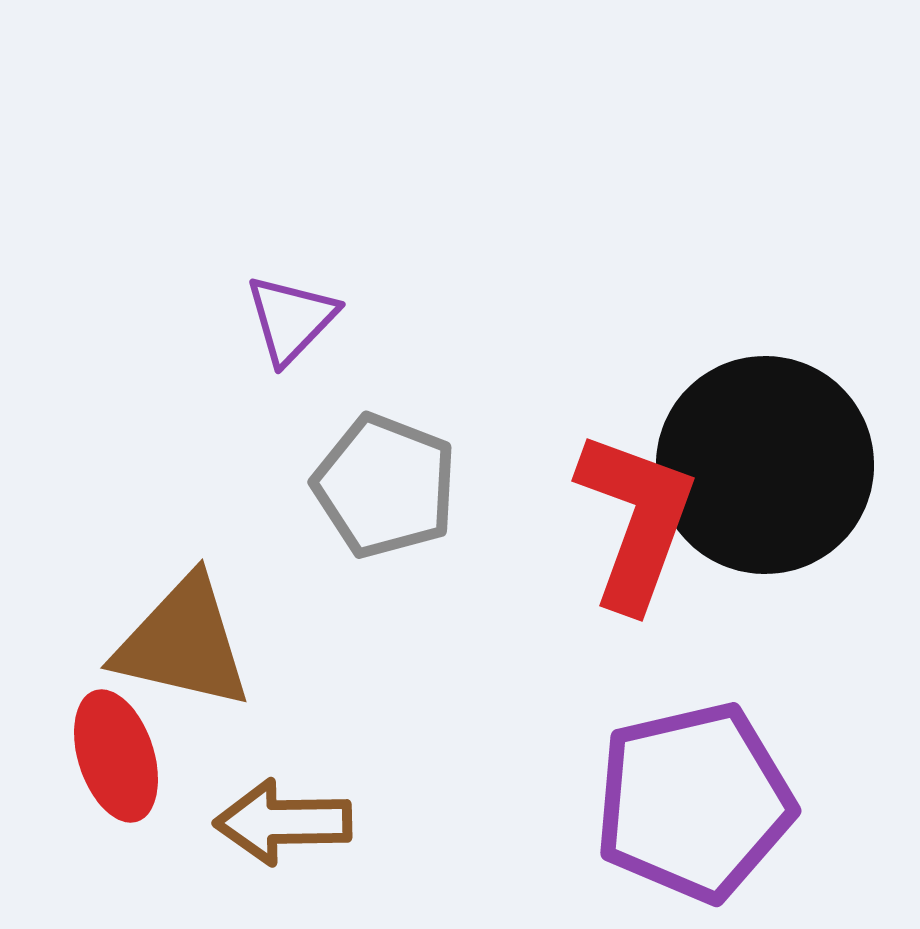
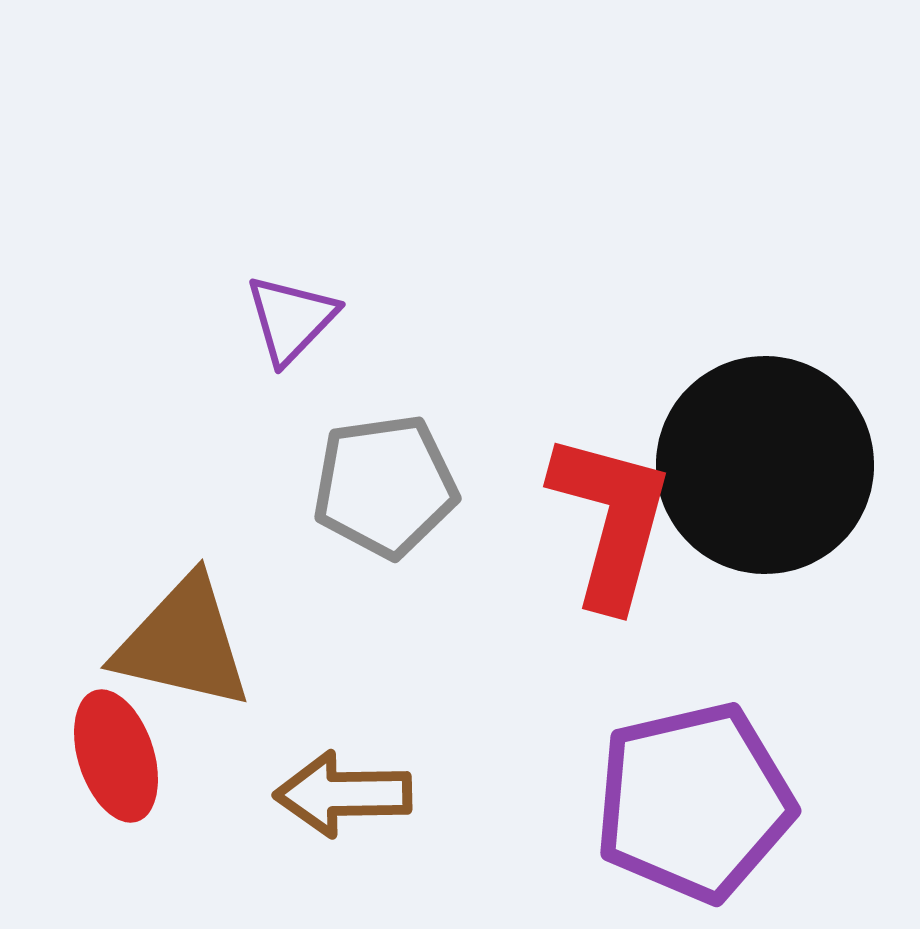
gray pentagon: rotated 29 degrees counterclockwise
red L-shape: moved 25 px left; rotated 5 degrees counterclockwise
brown arrow: moved 60 px right, 28 px up
